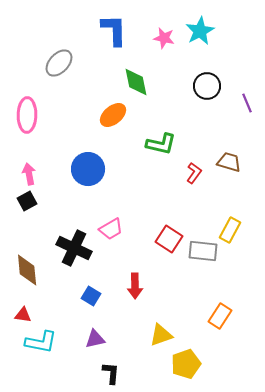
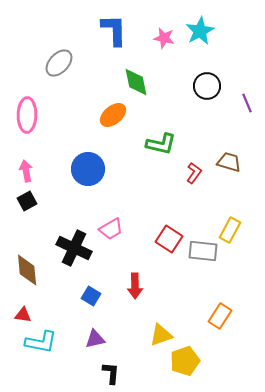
pink arrow: moved 3 px left, 3 px up
yellow pentagon: moved 1 px left, 3 px up
